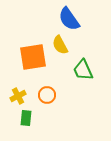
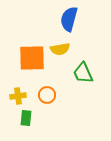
blue semicircle: rotated 50 degrees clockwise
yellow semicircle: moved 4 px down; rotated 72 degrees counterclockwise
orange square: moved 1 px left, 1 px down; rotated 8 degrees clockwise
green trapezoid: moved 3 px down
yellow cross: rotated 21 degrees clockwise
